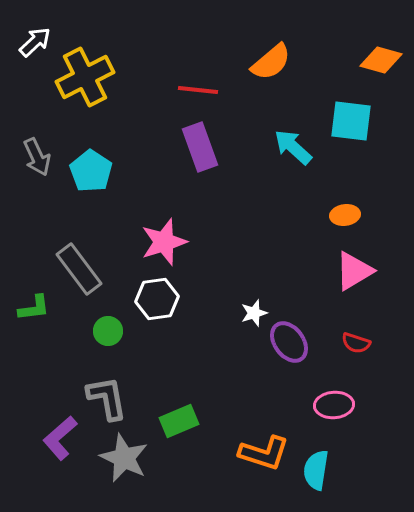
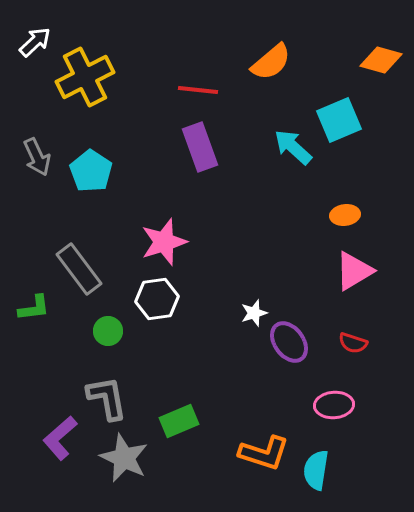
cyan square: moved 12 px left, 1 px up; rotated 30 degrees counterclockwise
red semicircle: moved 3 px left
